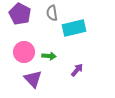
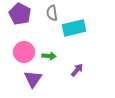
purple triangle: rotated 18 degrees clockwise
